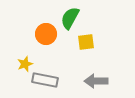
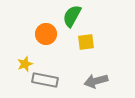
green semicircle: moved 2 px right, 2 px up
gray arrow: rotated 15 degrees counterclockwise
